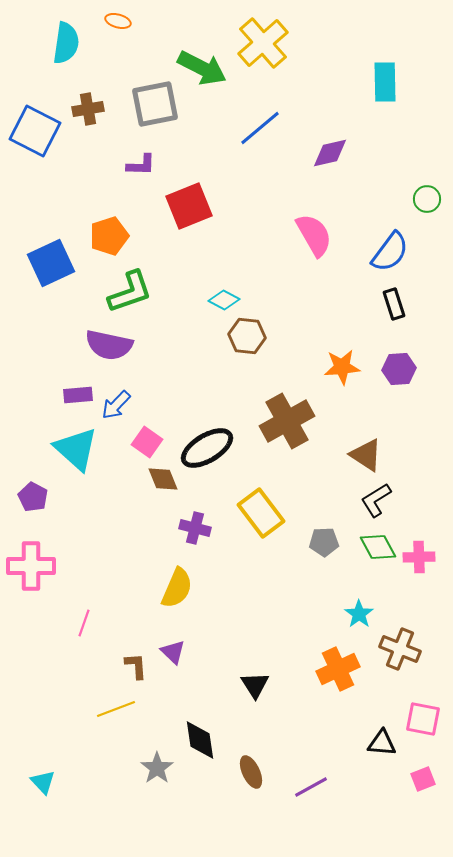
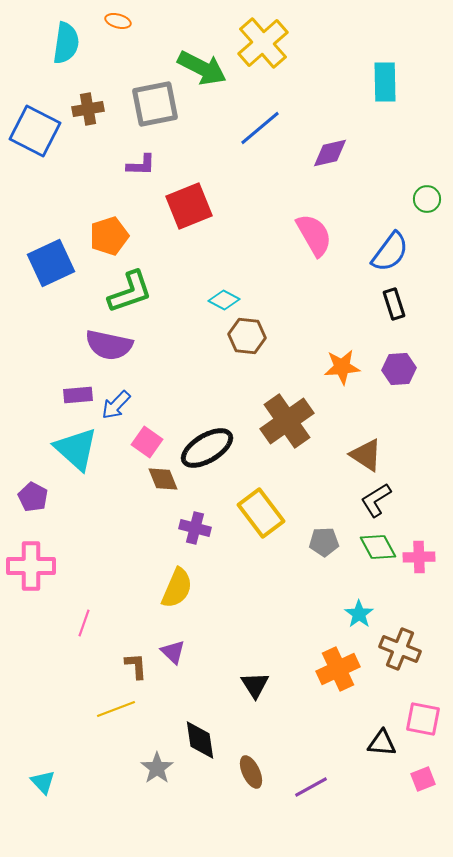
brown cross at (287, 421): rotated 6 degrees counterclockwise
